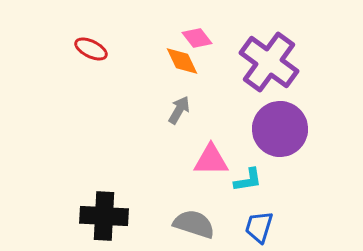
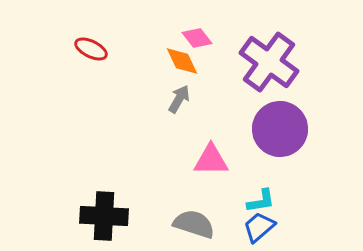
gray arrow: moved 11 px up
cyan L-shape: moved 13 px right, 21 px down
blue trapezoid: rotated 32 degrees clockwise
